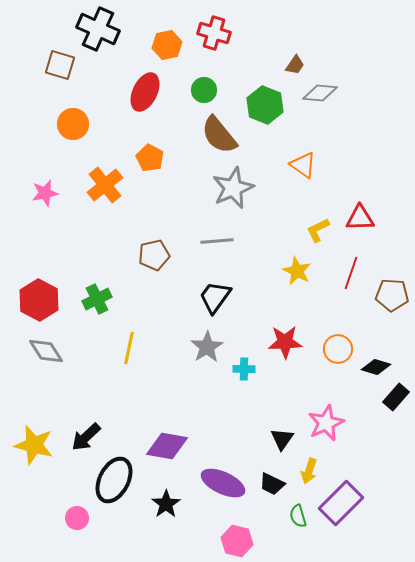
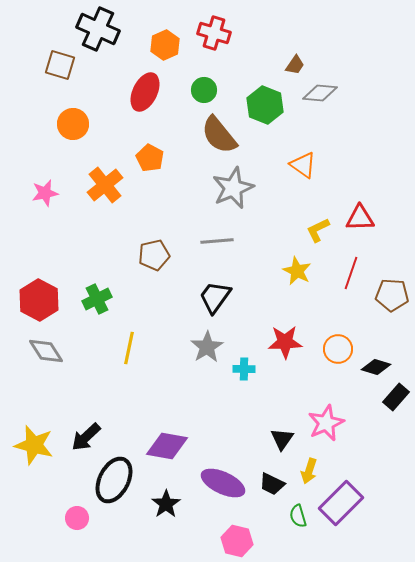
orange hexagon at (167, 45): moved 2 px left; rotated 12 degrees counterclockwise
